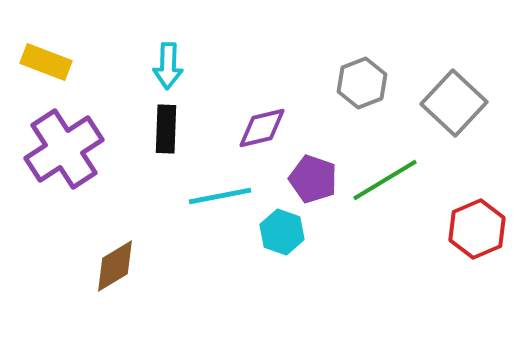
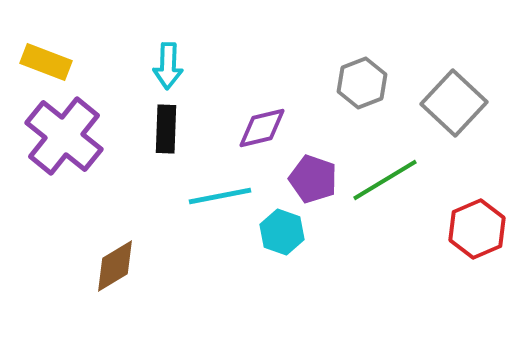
purple cross: moved 13 px up; rotated 18 degrees counterclockwise
